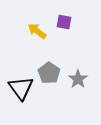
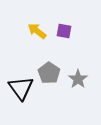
purple square: moved 9 px down
